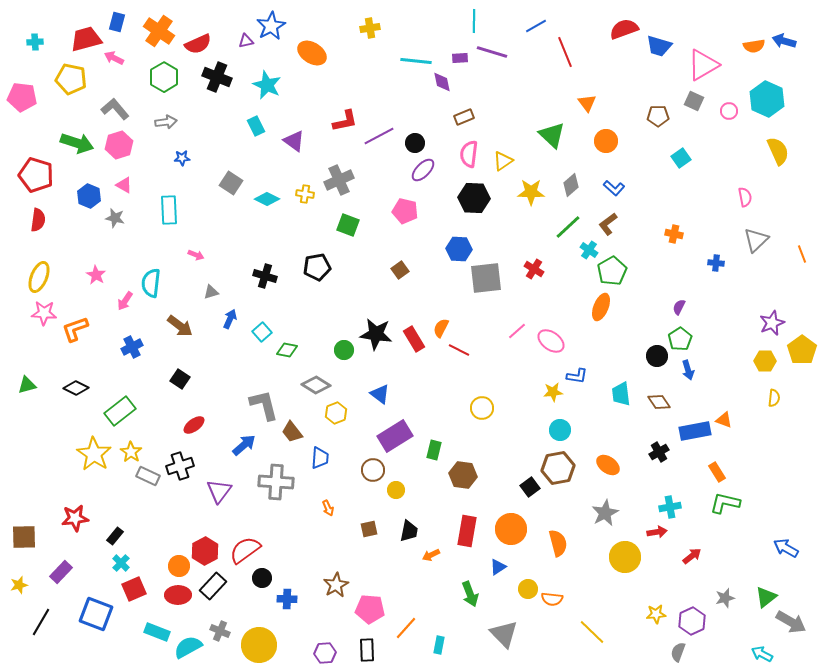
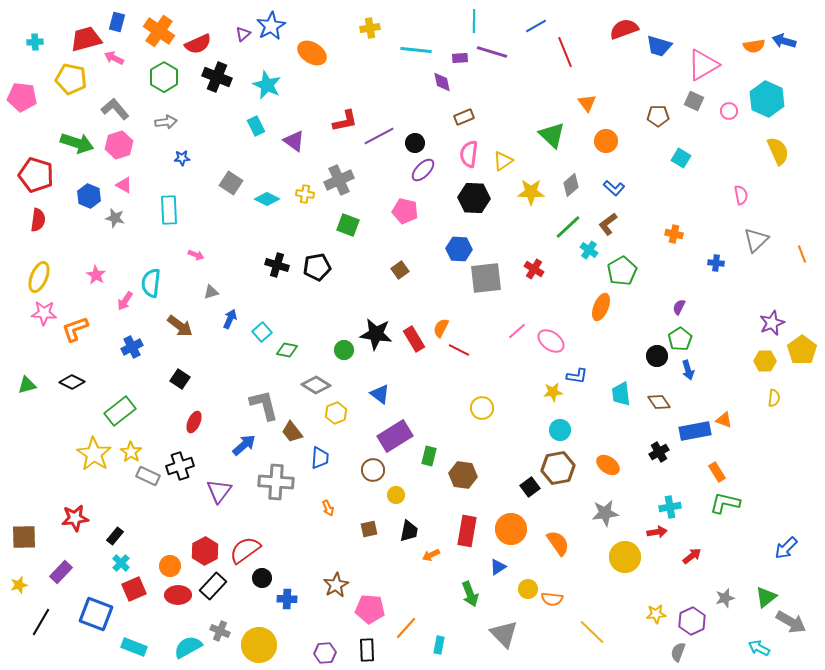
purple triangle at (246, 41): moved 3 px left, 7 px up; rotated 28 degrees counterclockwise
cyan line at (416, 61): moved 11 px up
cyan square at (681, 158): rotated 24 degrees counterclockwise
pink semicircle at (745, 197): moved 4 px left, 2 px up
green pentagon at (612, 271): moved 10 px right
black cross at (265, 276): moved 12 px right, 11 px up
black diamond at (76, 388): moved 4 px left, 6 px up
red ellipse at (194, 425): moved 3 px up; rotated 30 degrees counterclockwise
green rectangle at (434, 450): moved 5 px left, 6 px down
yellow circle at (396, 490): moved 5 px down
gray star at (605, 513): rotated 20 degrees clockwise
orange semicircle at (558, 543): rotated 20 degrees counterclockwise
blue arrow at (786, 548): rotated 75 degrees counterclockwise
orange circle at (179, 566): moved 9 px left
cyan rectangle at (157, 632): moved 23 px left, 15 px down
cyan arrow at (762, 654): moved 3 px left, 6 px up
